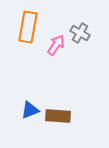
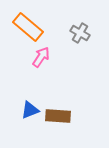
orange rectangle: rotated 60 degrees counterclockwise
pink arrow: moved 15 px left, 12 px down
